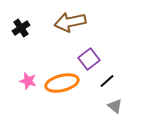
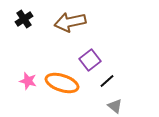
black cross: moved 3 px right, 9 px up
purple square: moved 1 px right, 1 px down
orange ellipse: rotated 32 degrees clockwise
